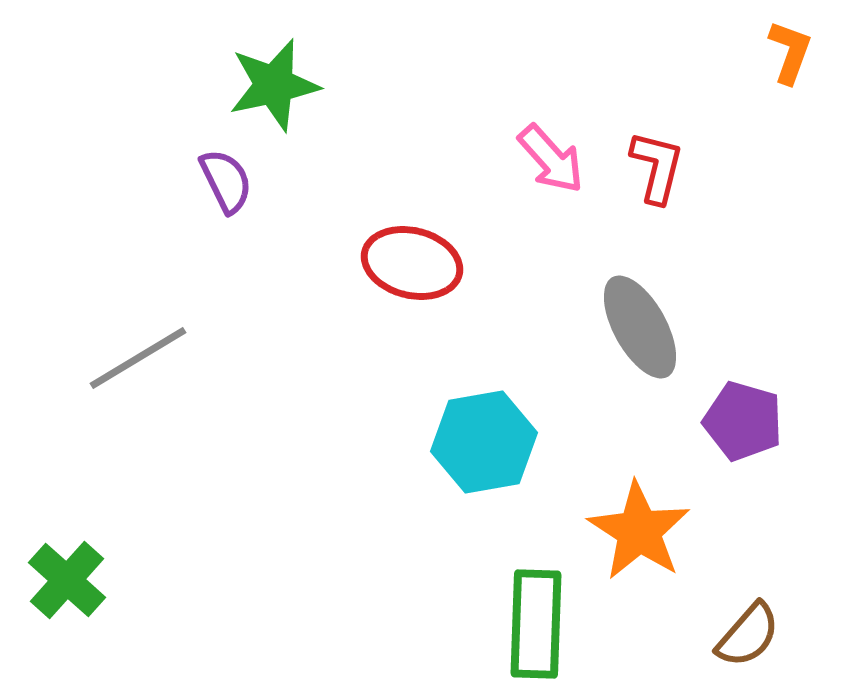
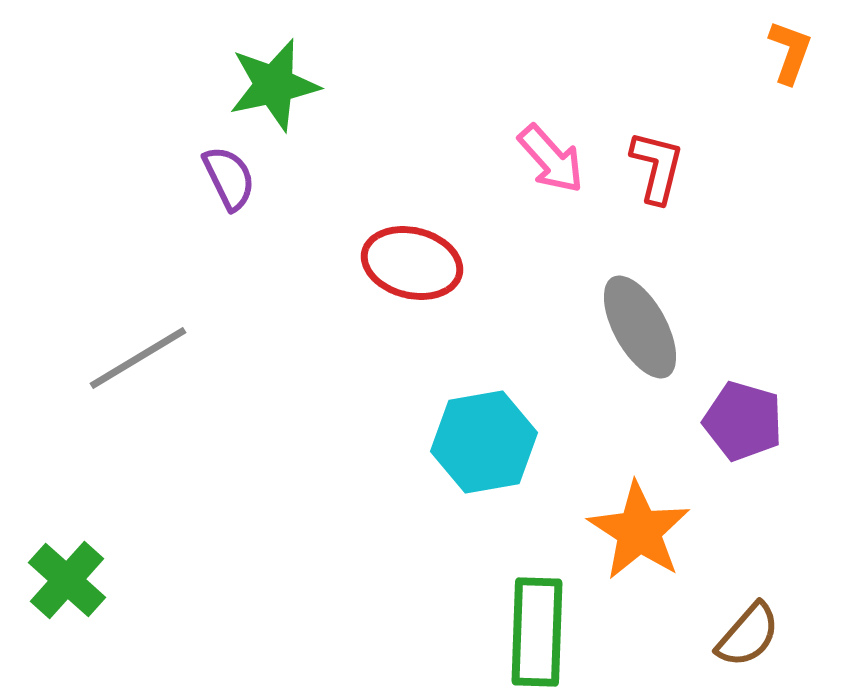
purple semicircle: moved 3 px right, 3 px up
green rectangle: moved 1 px right, 8 px down
